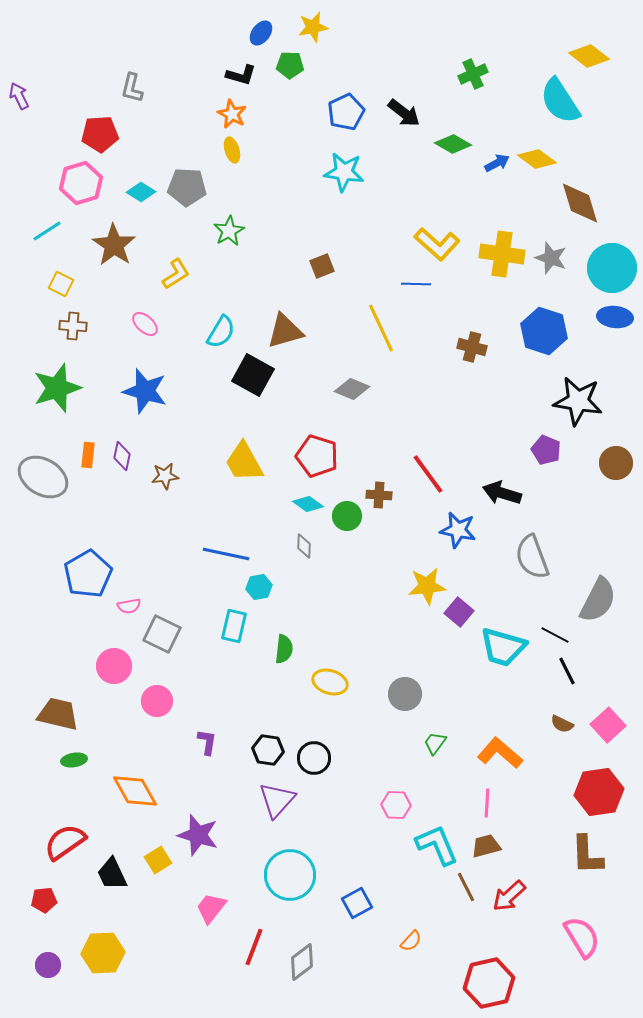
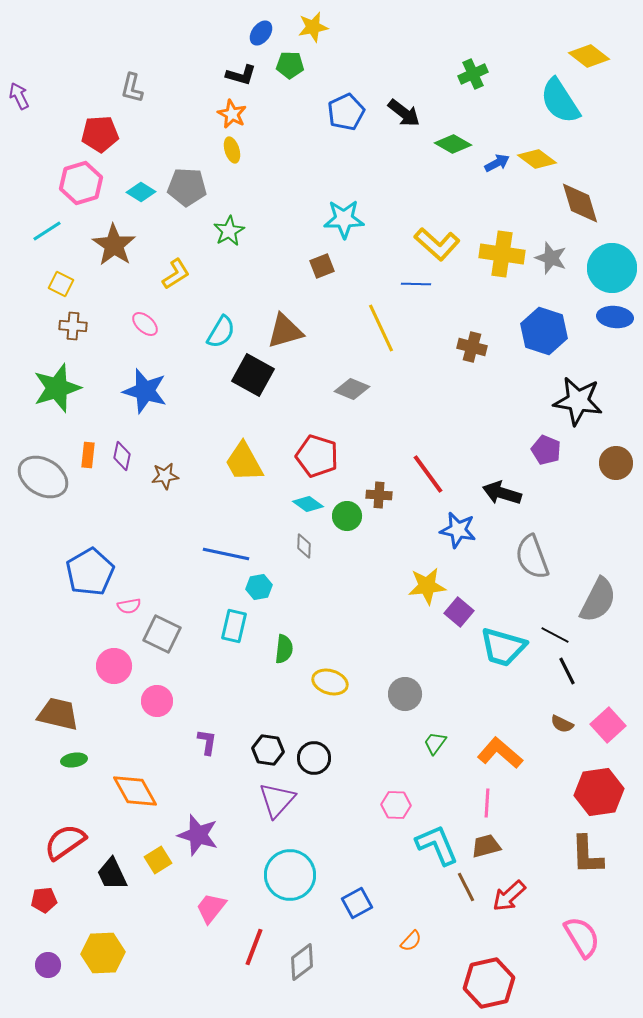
cyan star at (344, 172): moved 47 px down; rotated 9 degrees counterclockwise
blue pentagon at (88, 574): moved 2 px right, 2 px up
